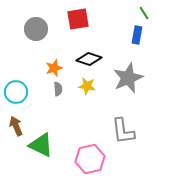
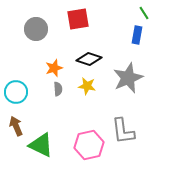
pink hexagon: moved 1 px left, 14 px up
